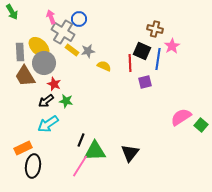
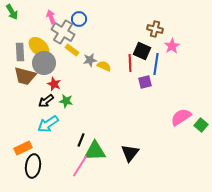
gray star: moved 2 px right, 9 px down
blue line: moved 2 px left, 5 px down
brown trapezoid: rotated 45 degrees counterclockwise
